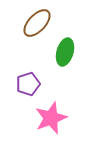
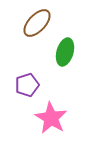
purple pentagon: moved 1 px left, 1 px down
pink star: rotated 20 degrees counterclockwise
